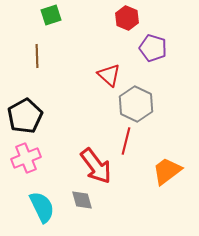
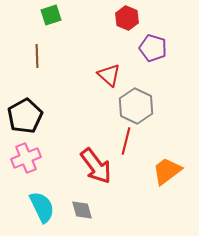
gray hexagon: moved 2 px down
gray diamond: moved 10 px down
